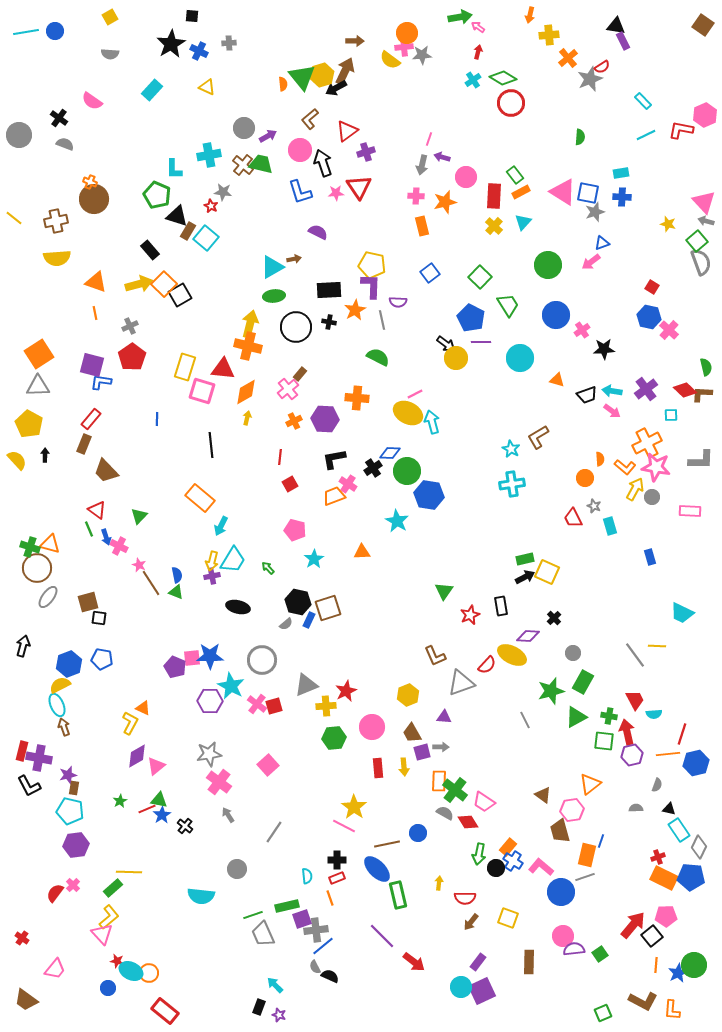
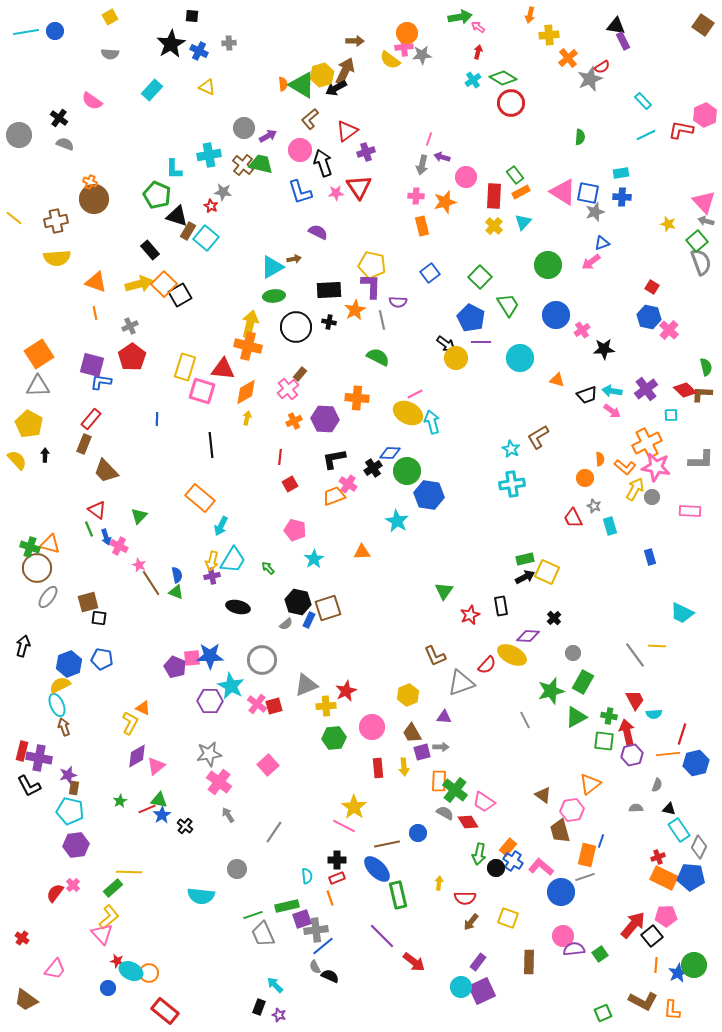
green triangle at (302, 77): moved 8 px down; rotated 20 degrees counterclockwise
